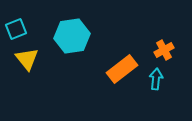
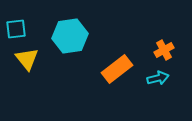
cyan square: rotated 15 degrees clockwise
cyan hexagon: moved 2 px left
orange rectangle: moved 5 px left
cyan arrow: moved 2 px right, 1 px up; rotated 70 degrees clockwise
